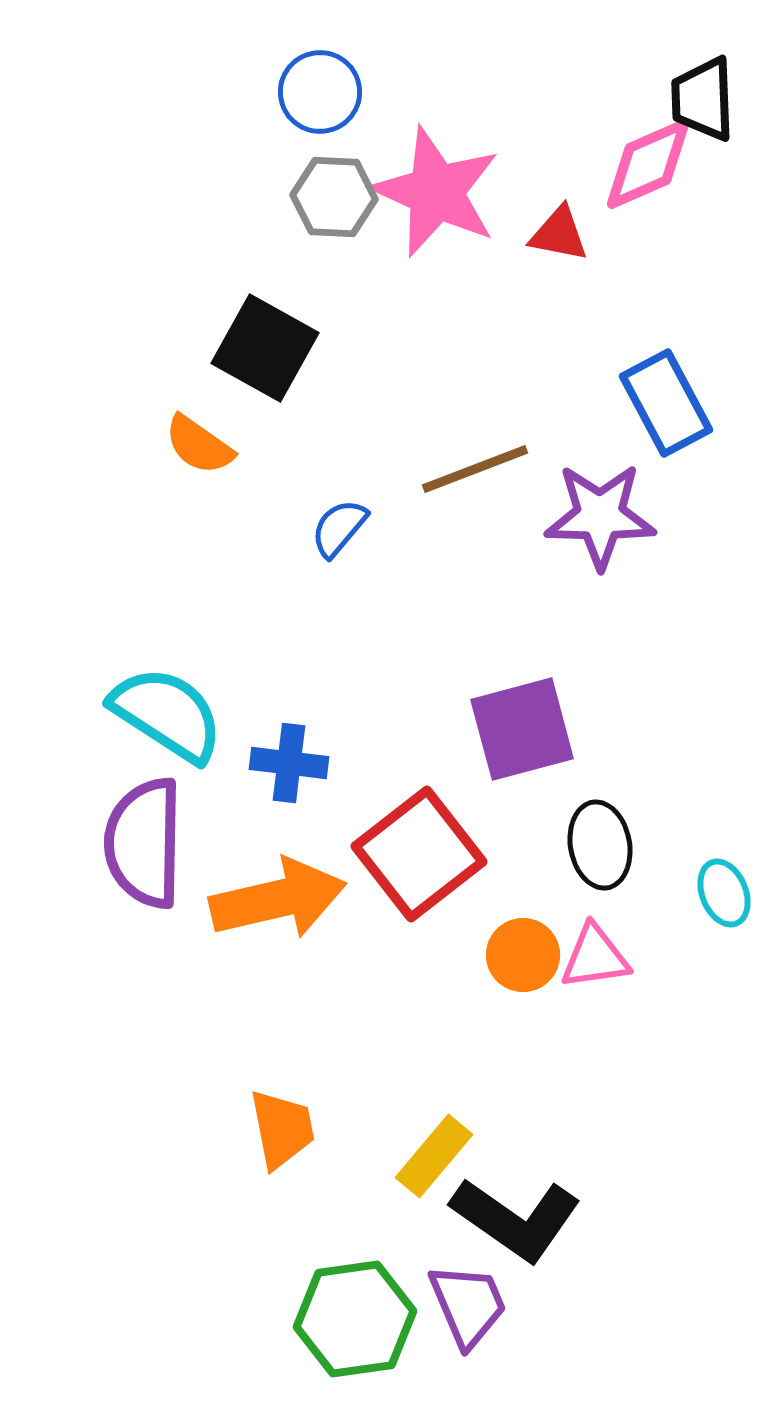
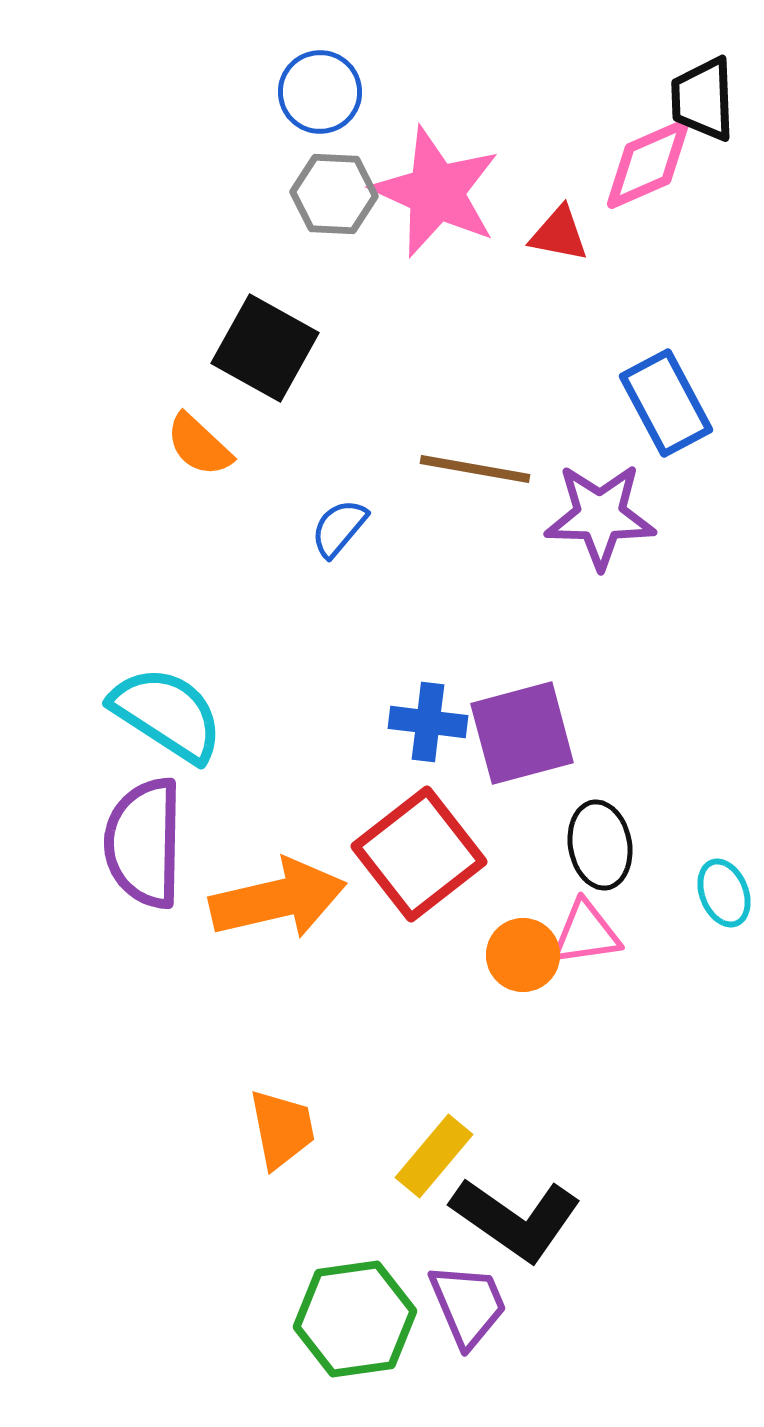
gray hexagon: moved 3 px up
orange semicircle: rotated 8 degrees clockwise
brown line: rotated 31 degrees clockwise
purple square: moved 4 px down
blue cross: moved 139 px right, 41 px up
pink triangle: moved 9 px left, 24 px up
